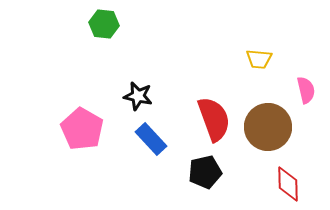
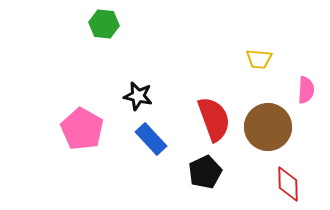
pink semicircle: rotated 16 degrees clockwise
black pentagon: rotated 12 degrees counterclockwise
